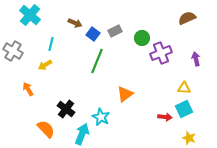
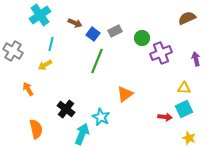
cyan cross: moved 10 px right; rotated 15 degrees clockwise
orange semicircle: moved 10 px left; rotated 30 degrees clockwise
